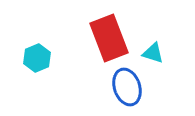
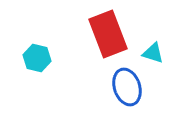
red rectangle: moved 1 px left, 4 px up
cyan hexagon: rotated 24 degrees counterclockwise
